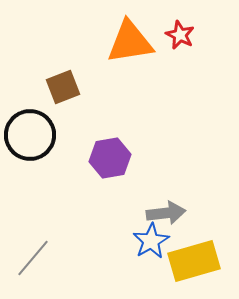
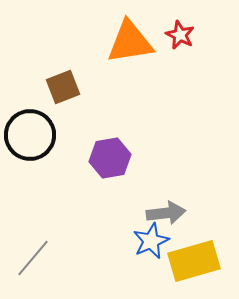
blue star: rotated 6 degrees clockwise
